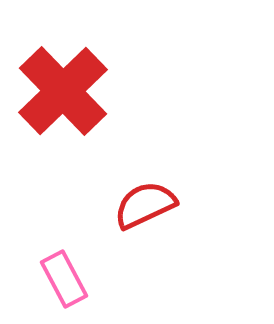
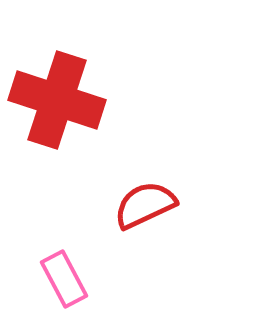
red cross: moved 6 px left, 9 px down; rotated 28 degrees counterclockwise
